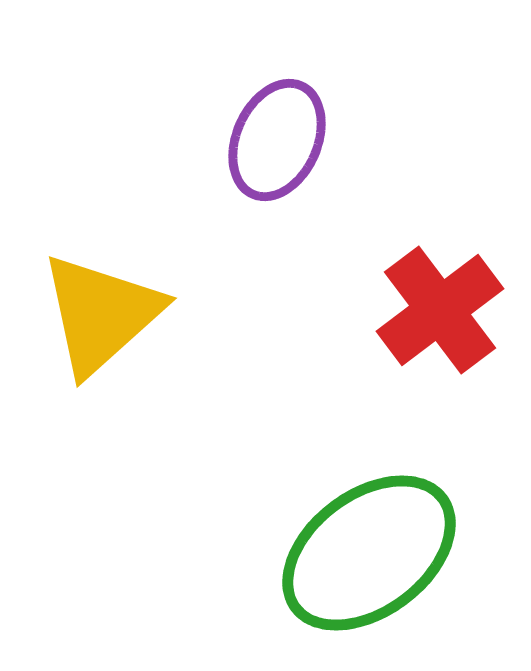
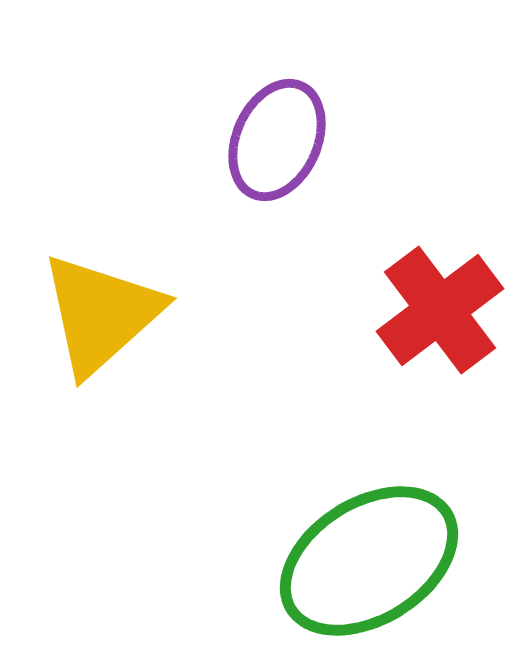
green ellipse: moved 8 px down; rotated 5 degrees clockwise
